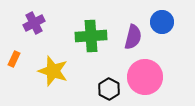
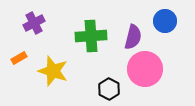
blue circle: moved 3 px right, 1 px up
orange rectangle: moved 5 px right, 1 px up; rotated 35 degrees clockwise
pink circle: moved 8 px up
